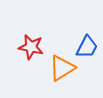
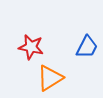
orange triangle: moved 12 px left, 10 px down
